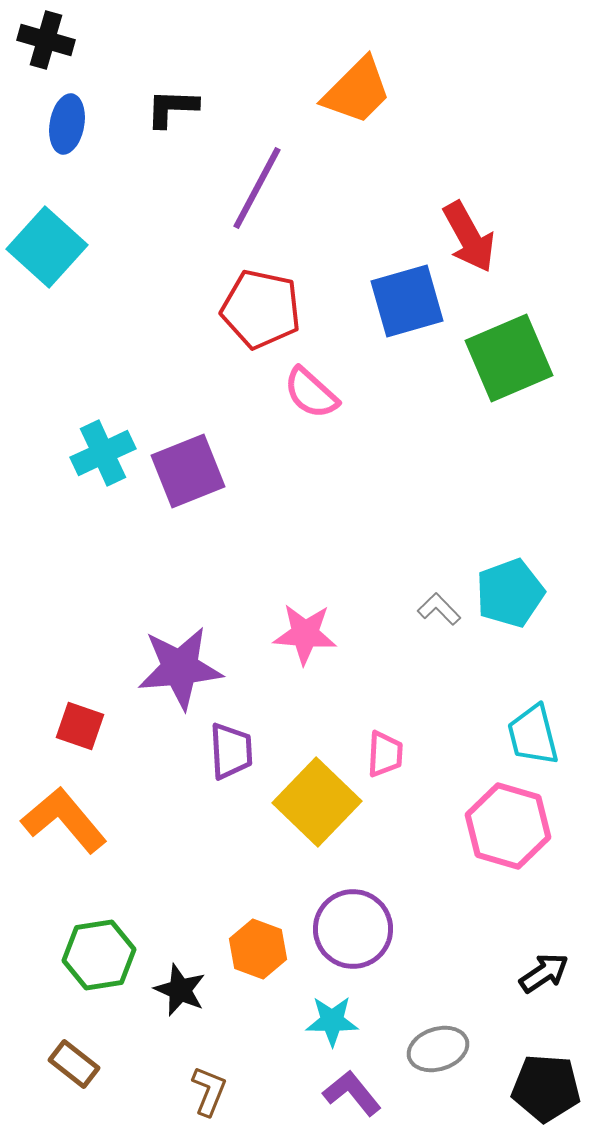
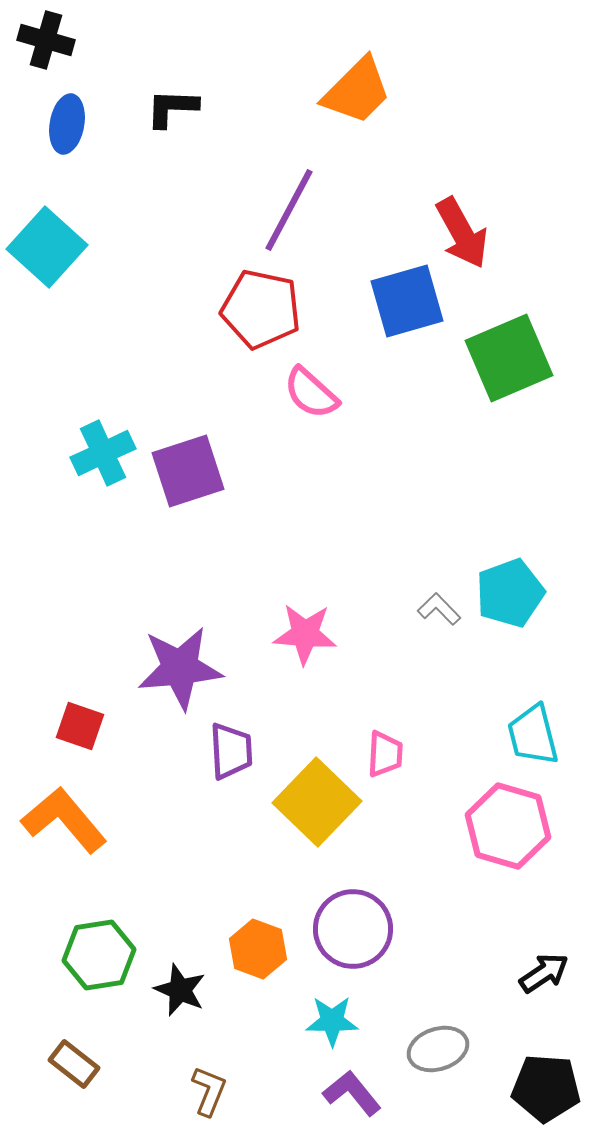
purple line: moved 32 px right, 22 px down
red arrow: moved 7 px left, 4 px up
purple square: rotated 4 degrees clockwise
